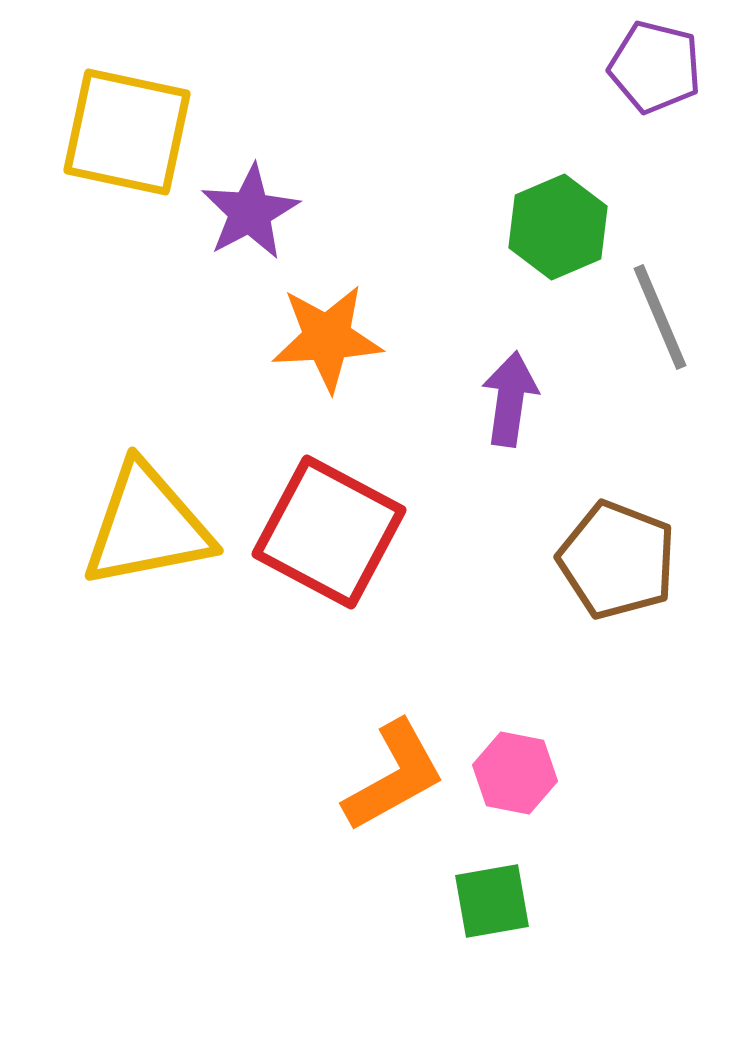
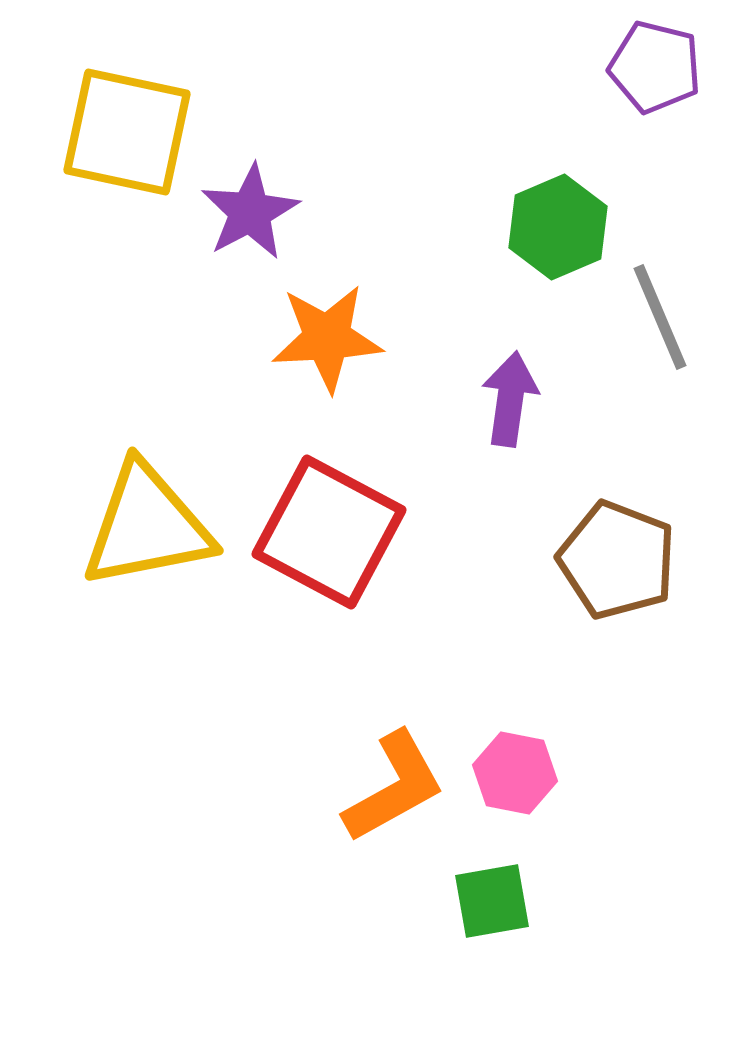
orange L-shape: moved 11 px down
